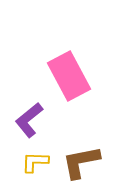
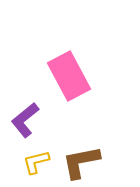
purple L-shape: moved 4 px left
yellow L-shape: moved 1 px right; rotated 16 degrees counterclockwise
